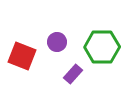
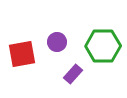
green hexagon: moved 1 px right, 1 px up
red square: moved 2 px up; rotated 32 degrees counterclockwise
